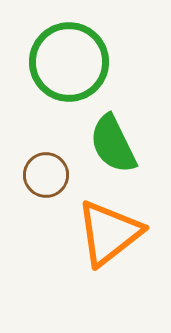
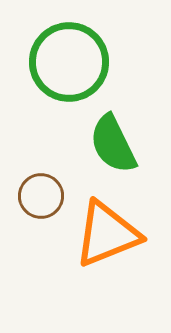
brown circle: moved 5 px left, 21 px down
orange triangle: moved 2 px left, 1 px down; rotated 16 degrees clockwise
